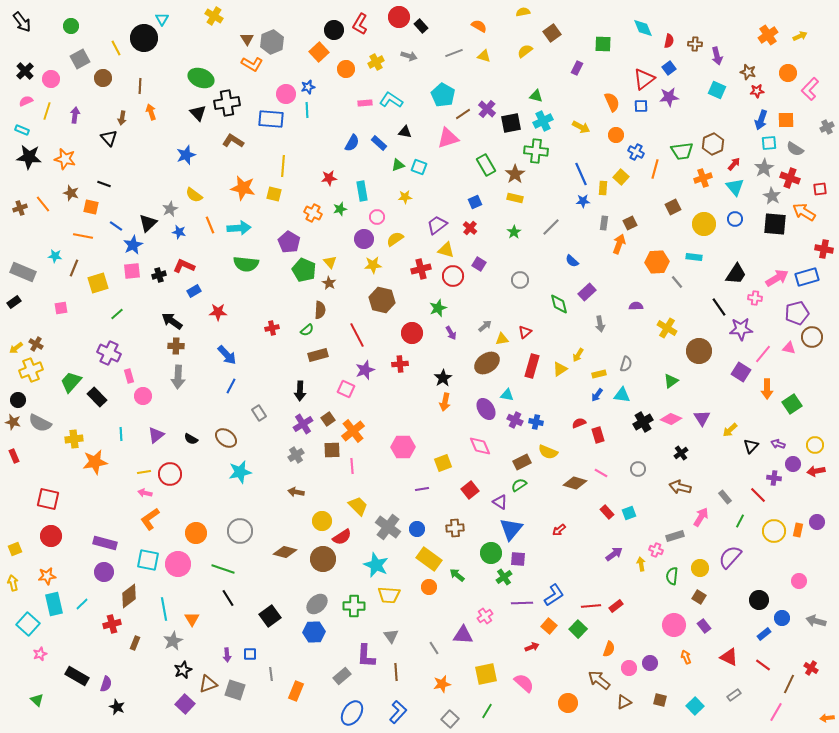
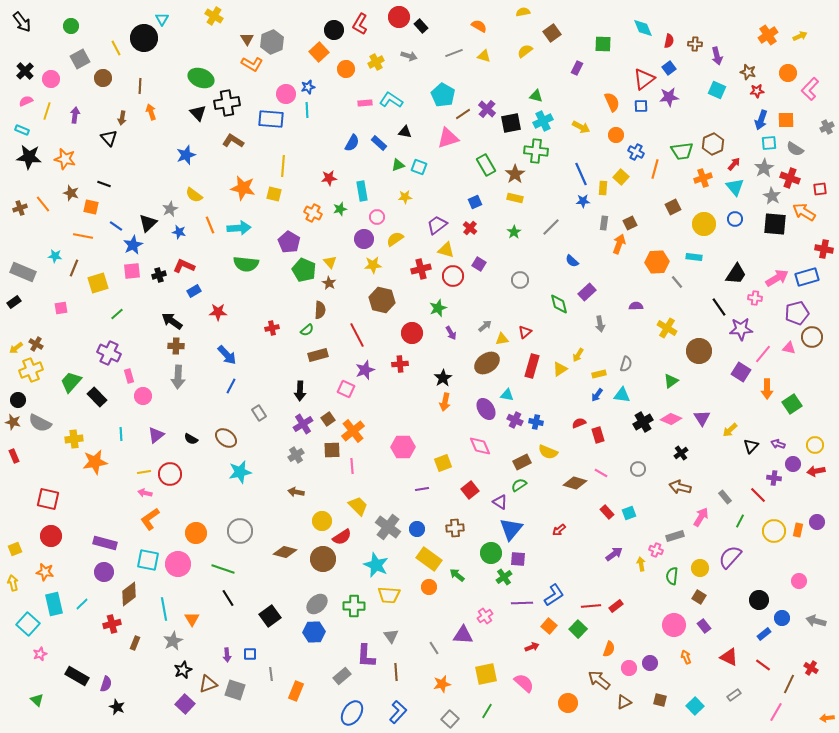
orange star at (47, 576): moved 2 px left, 4 px up; rotated 18 degrees clockwise
brown diamond at (129, 596): moved 2 px up
